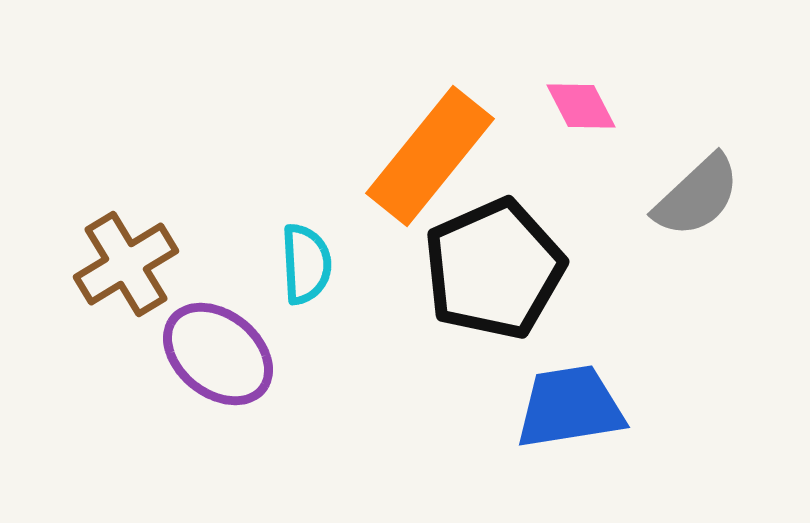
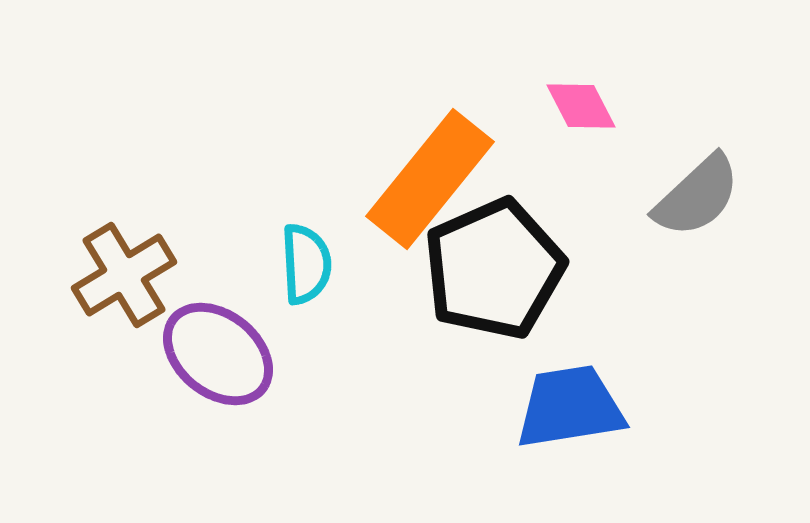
orange rectangle: moved 23 px down
brown cross: moved 2 px left, 11 px down
